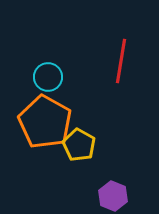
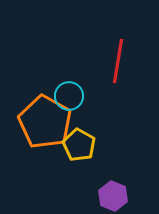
red line: moved 3 px left
cyan circle: moved 21 px right, 19 px down
